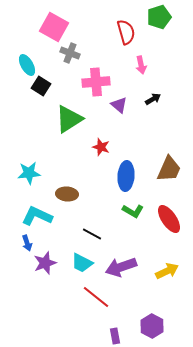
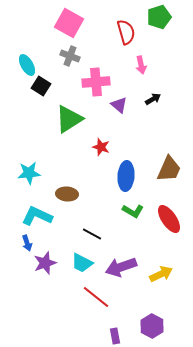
pink square: moved 15 px right, 4 px up
gray cross: moved 3 px down
yellow arrow: moved 6 px left, 3 px down
